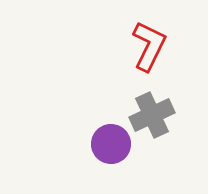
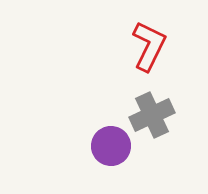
purple circle: moved 2 px down
